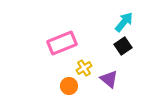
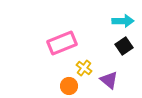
cyan arrow: moved 1 px left, 1 px up; rotated 50 degrees clockwise
black square: moved 1 px right
yellow cross: rotated 21 degrees counterclockwise
purple triangle: moved 1 px down
